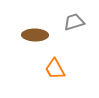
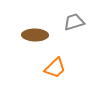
orange trapezoid: moved 1 px up; rotated 105 degrees counterclockwise
